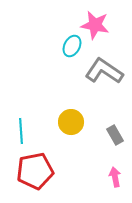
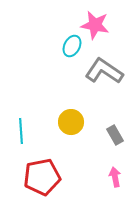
red pentagon: moved 7 px right, 6 px down
